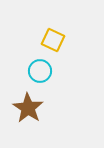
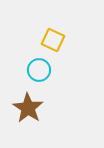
cyan circle: moved 1 px left, 1 px up
